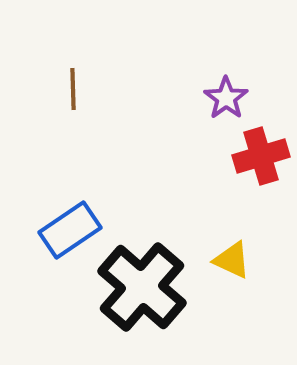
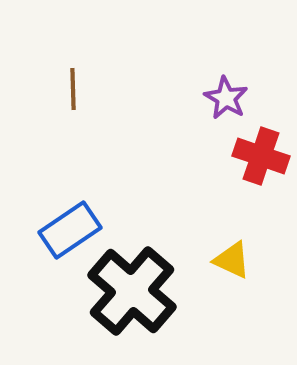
purple star: rotated 6 degrees counterclockwise
red cross: rotated 36 degrees clockwise
black cross: moved 10 px left, 4 px down
